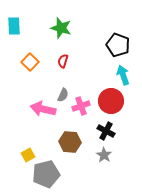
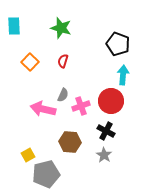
black pentagon: moved 1 px up
cyan arrow: rotated 24 degrees clockwise
